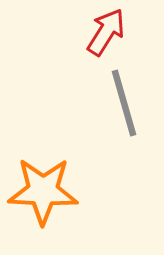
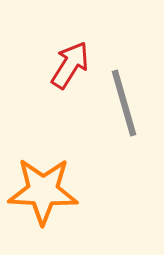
red arrow: moved 36 px left, 33 px down
